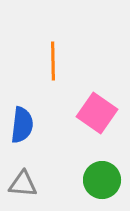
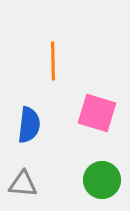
pink square: rotated 18 degrees counterclockwise
blue semicircle: moved 7 px right
